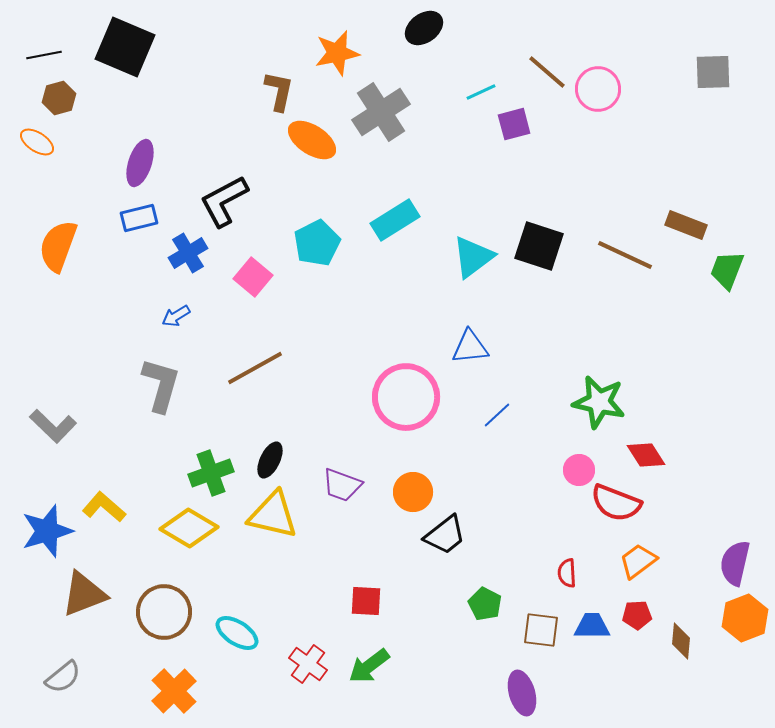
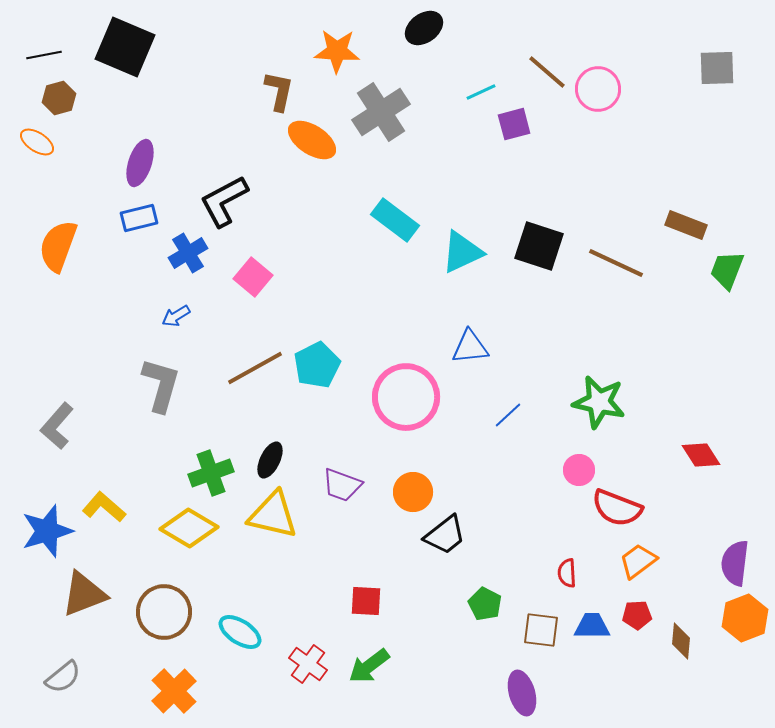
orange star at (337, 53): moved 2 px up; rotated 15 degrees clockwise
gray square at (713, 72): moved 4 px right, 4 px up
cyan rectangle at (395, 220): rotated 69 degrees clockwise
cyan pentagon at (317, 243): moved 122 px down
brown line at (625, 255): moved 9 px left, 8 px down
cyan triangle at (473, 257): moved 11 px left, 5 px up; rotated 12 degrees clockwise
blue line at (497, 415): moved 11 px right
gray L-shape at (53, 426): moved 4 px right; rotated 87 degrees clockwise
red diamond at (646, 455): moved 55 px right
red semicircle at (616, 503): moved 1 px right, 5 px down
purple semicircle at (735, 563): rotated 6 degrees counterclockwise
cyan ellipse at (237, 633): moved 3 px right, 1 px up
